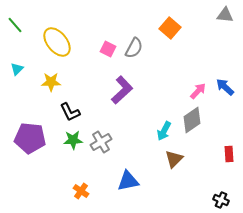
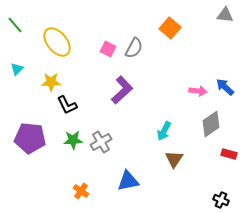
pink arrow: rotated 54 degrees clockwise
black L-shape: moved 3 px left, 7 px up
gray diamond: moved 19 px right, 4 px down
red rectangle: rotated 70 degrees counterclockwise
brown triangle: rotated 12 degrees counterclockwise
